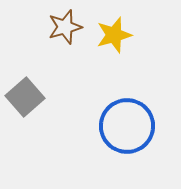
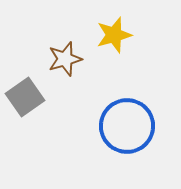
brown star: moved 32 px down
gray square: rotated 6 degrees clockwise
